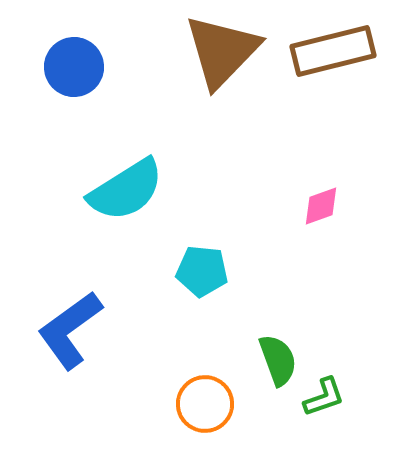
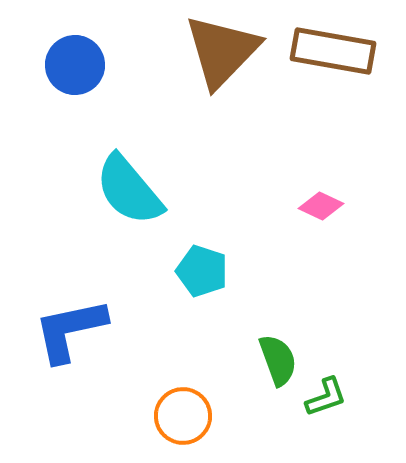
brown rectangle: rotated 24 degrees clockwise
blue circle: moved 1 px right, 2 px up
cyan semicircle: moved 3 px right; rotated 82 degrees clockwise
pink diamond: rotated 45 degrees clockwise
cyan pentagon: rotated 12 degrees clockwise
blue L-shape: rotated 24 degrees clockwise
green L-shape: moved 2 px right
orange circle: moved 22 px left, 12 px down
